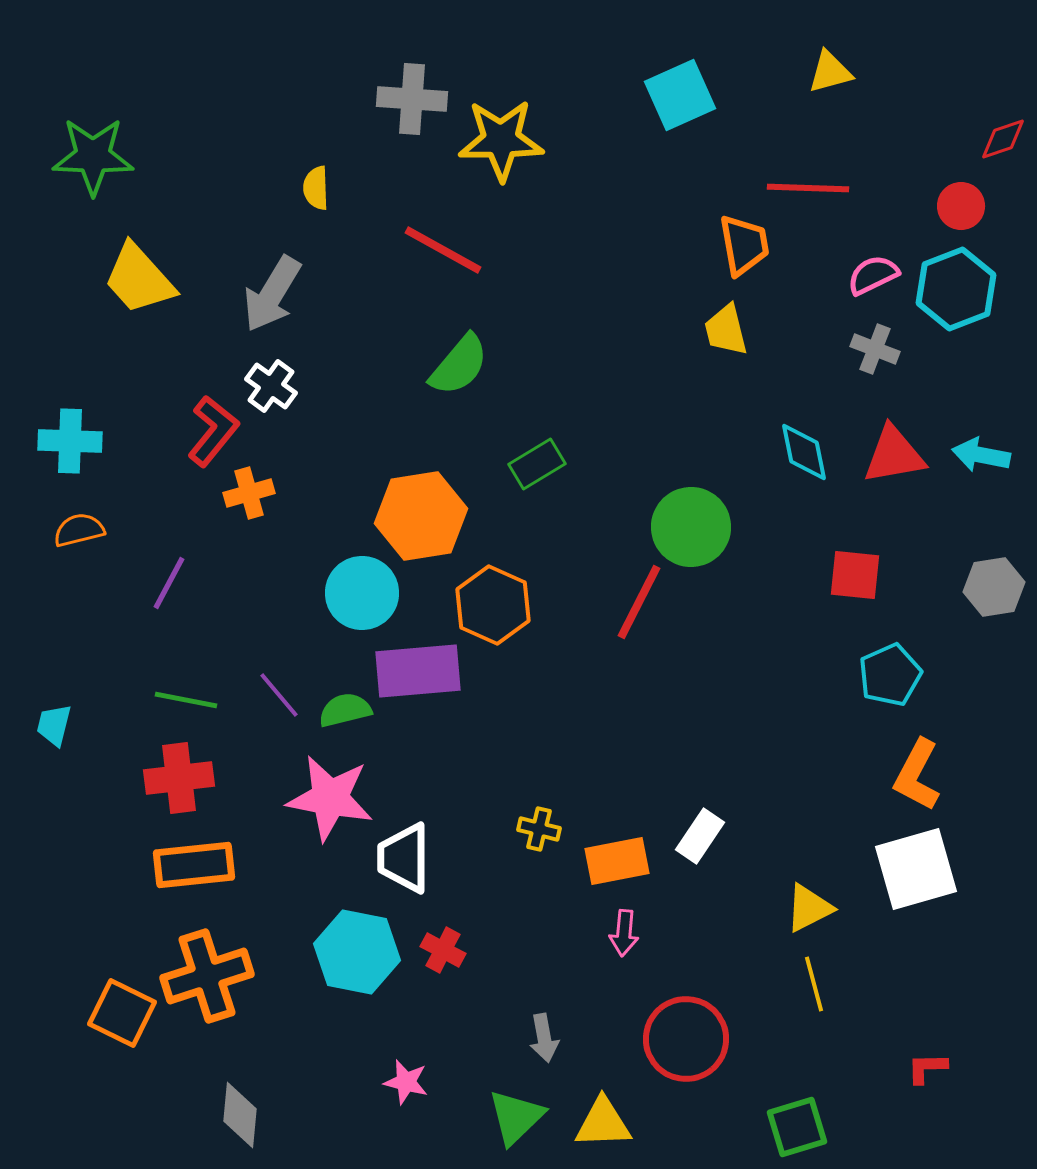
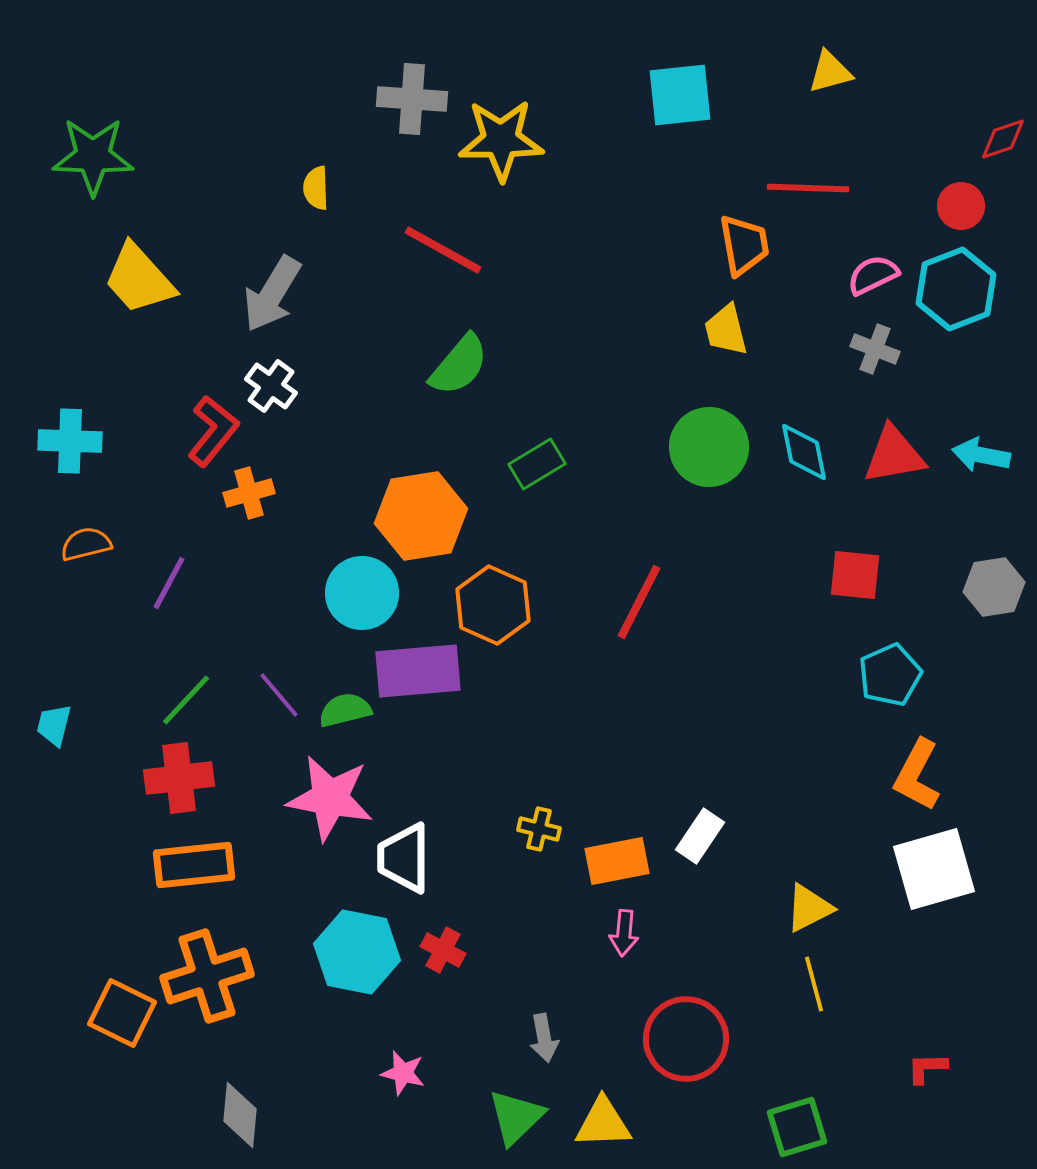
cyan square at (680, 95): rotated 18 degrees clockwise
green circle at (691, 527): moved 18 px right, 80 px up
orange semicircle at (79, 530): moved 7 px right, 14 px down
green line at (186, 700): rotated 58 degrees counterclockwise
white square at (916, 869): moved 18 px right
pink star at (406, 1082): moved 3 px left, 9 px up
